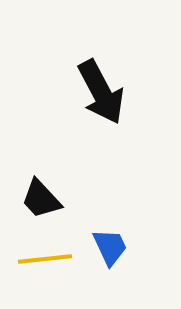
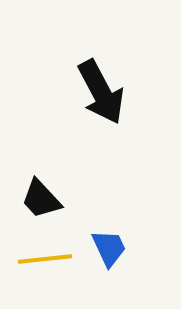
blue trapezoid: moved 1 px left, 1 px down
